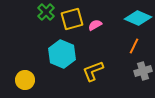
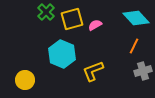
cyan diamond: moved 2 px left; rotated 24 degrees clockwise
